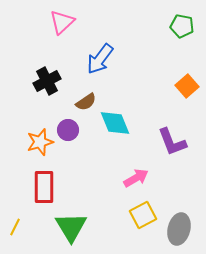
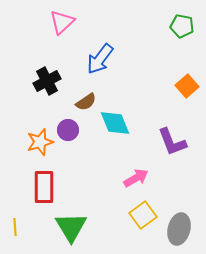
yellow square: rotated 8 degrees counterclockwise
yellow line: rotated 30 degrees counterclockwise
